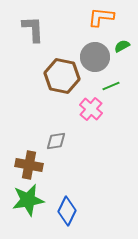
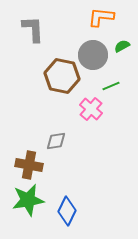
gray circle: moved 2 px left, 2 px up
